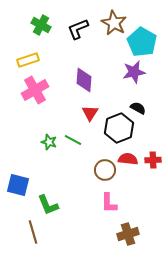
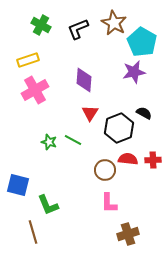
black semicircle: moved 6 px right, 5 px down
